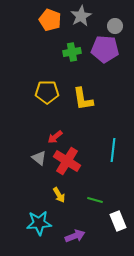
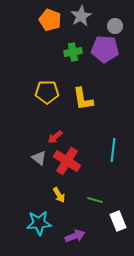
green cross: moved 1 px right
